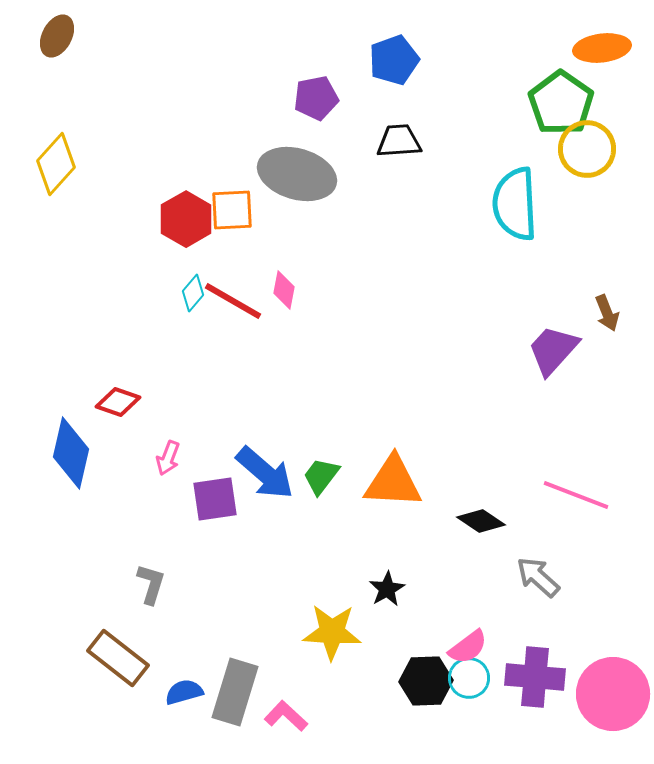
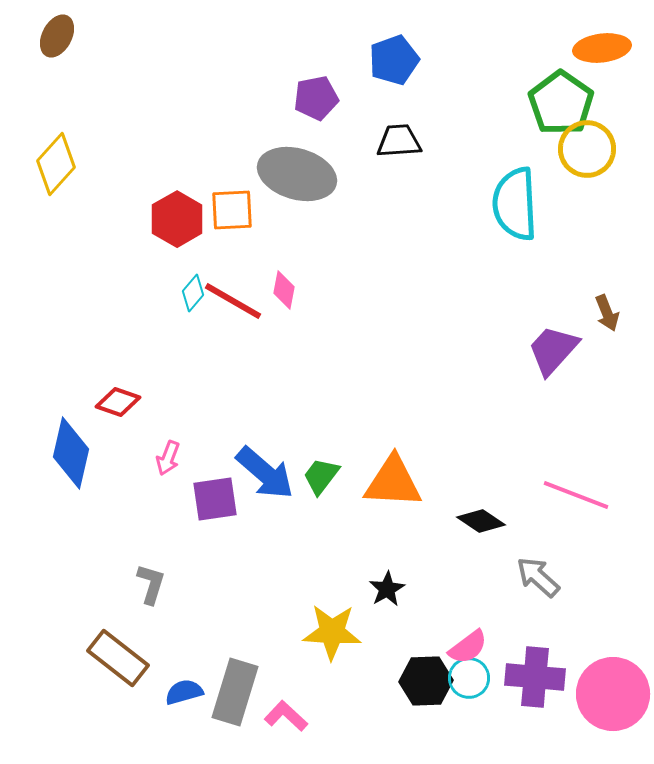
red hexagon: moved 9 px left
